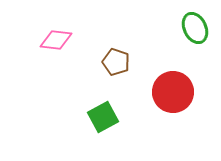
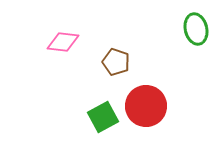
green ellipse: moved 1 px right, 1 px down; rotated 12 degrees clockwise
pink diamond: moved 7 px right, 2 px down
red circle: moved 27 px left, 14 px down
